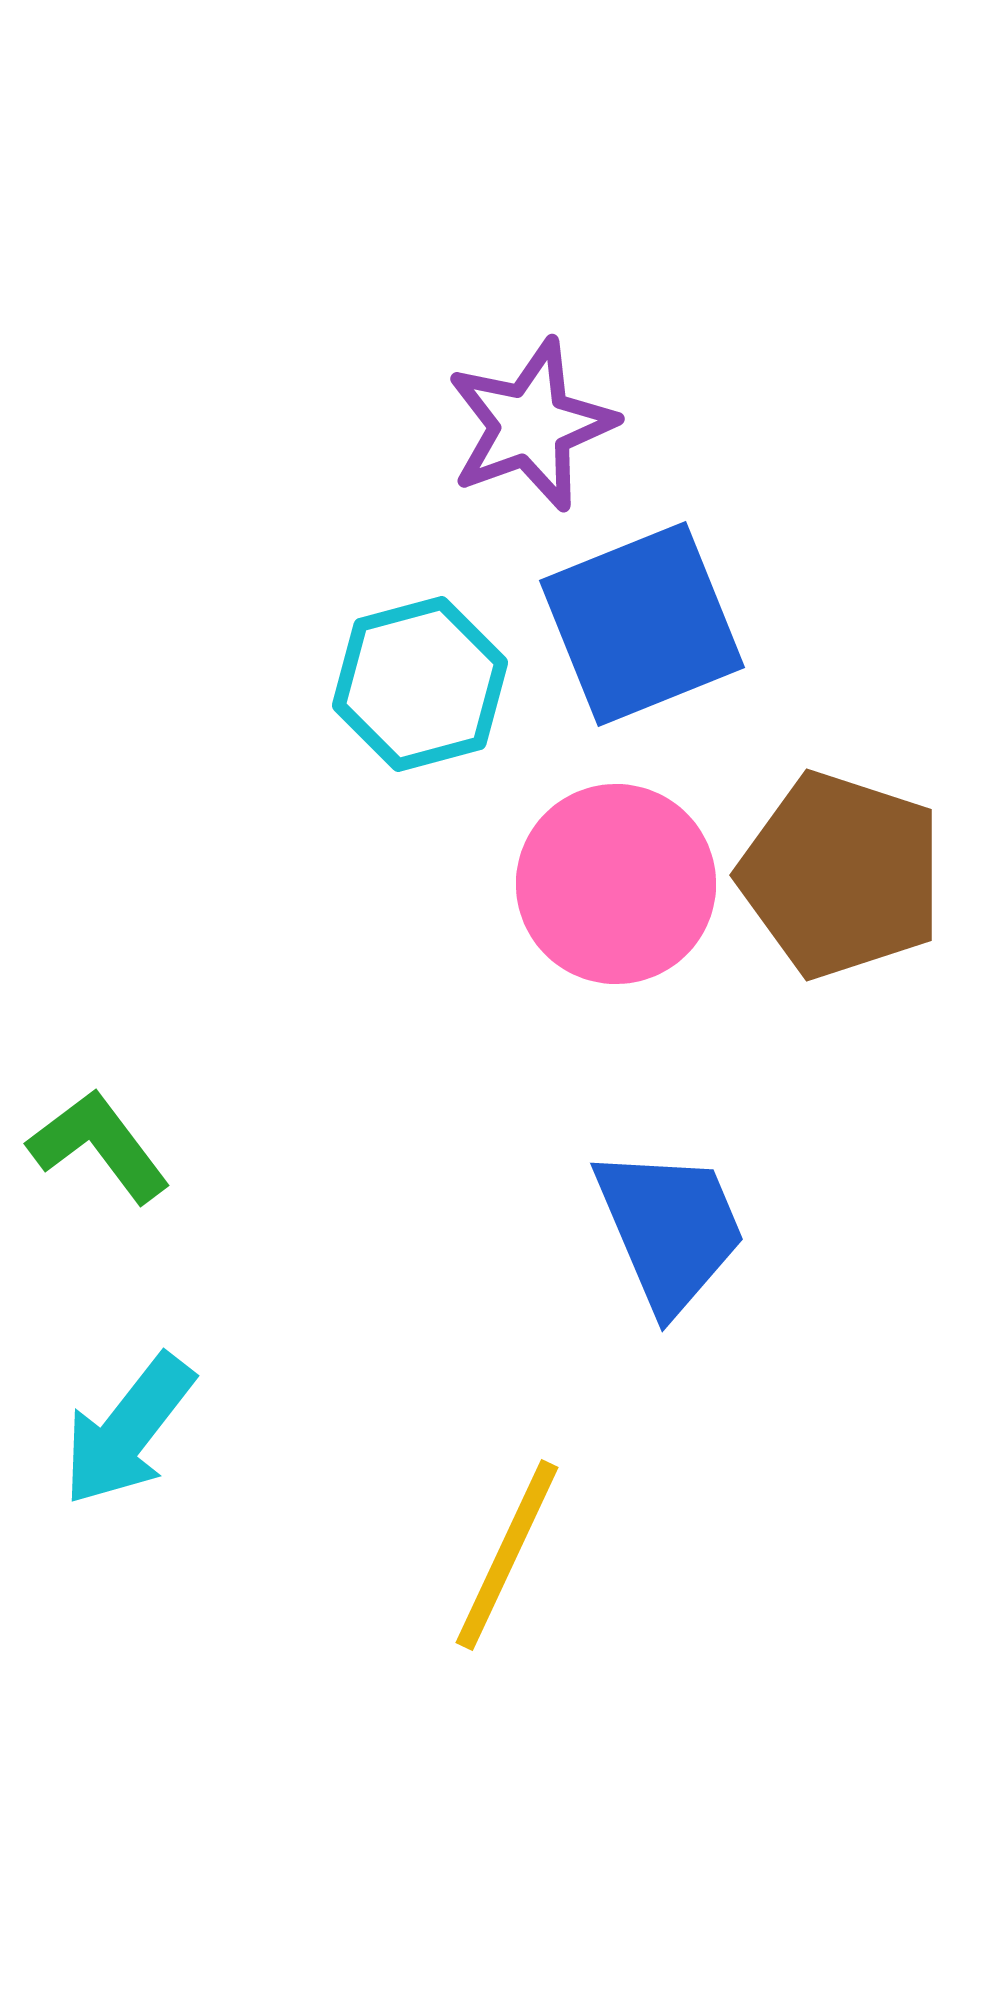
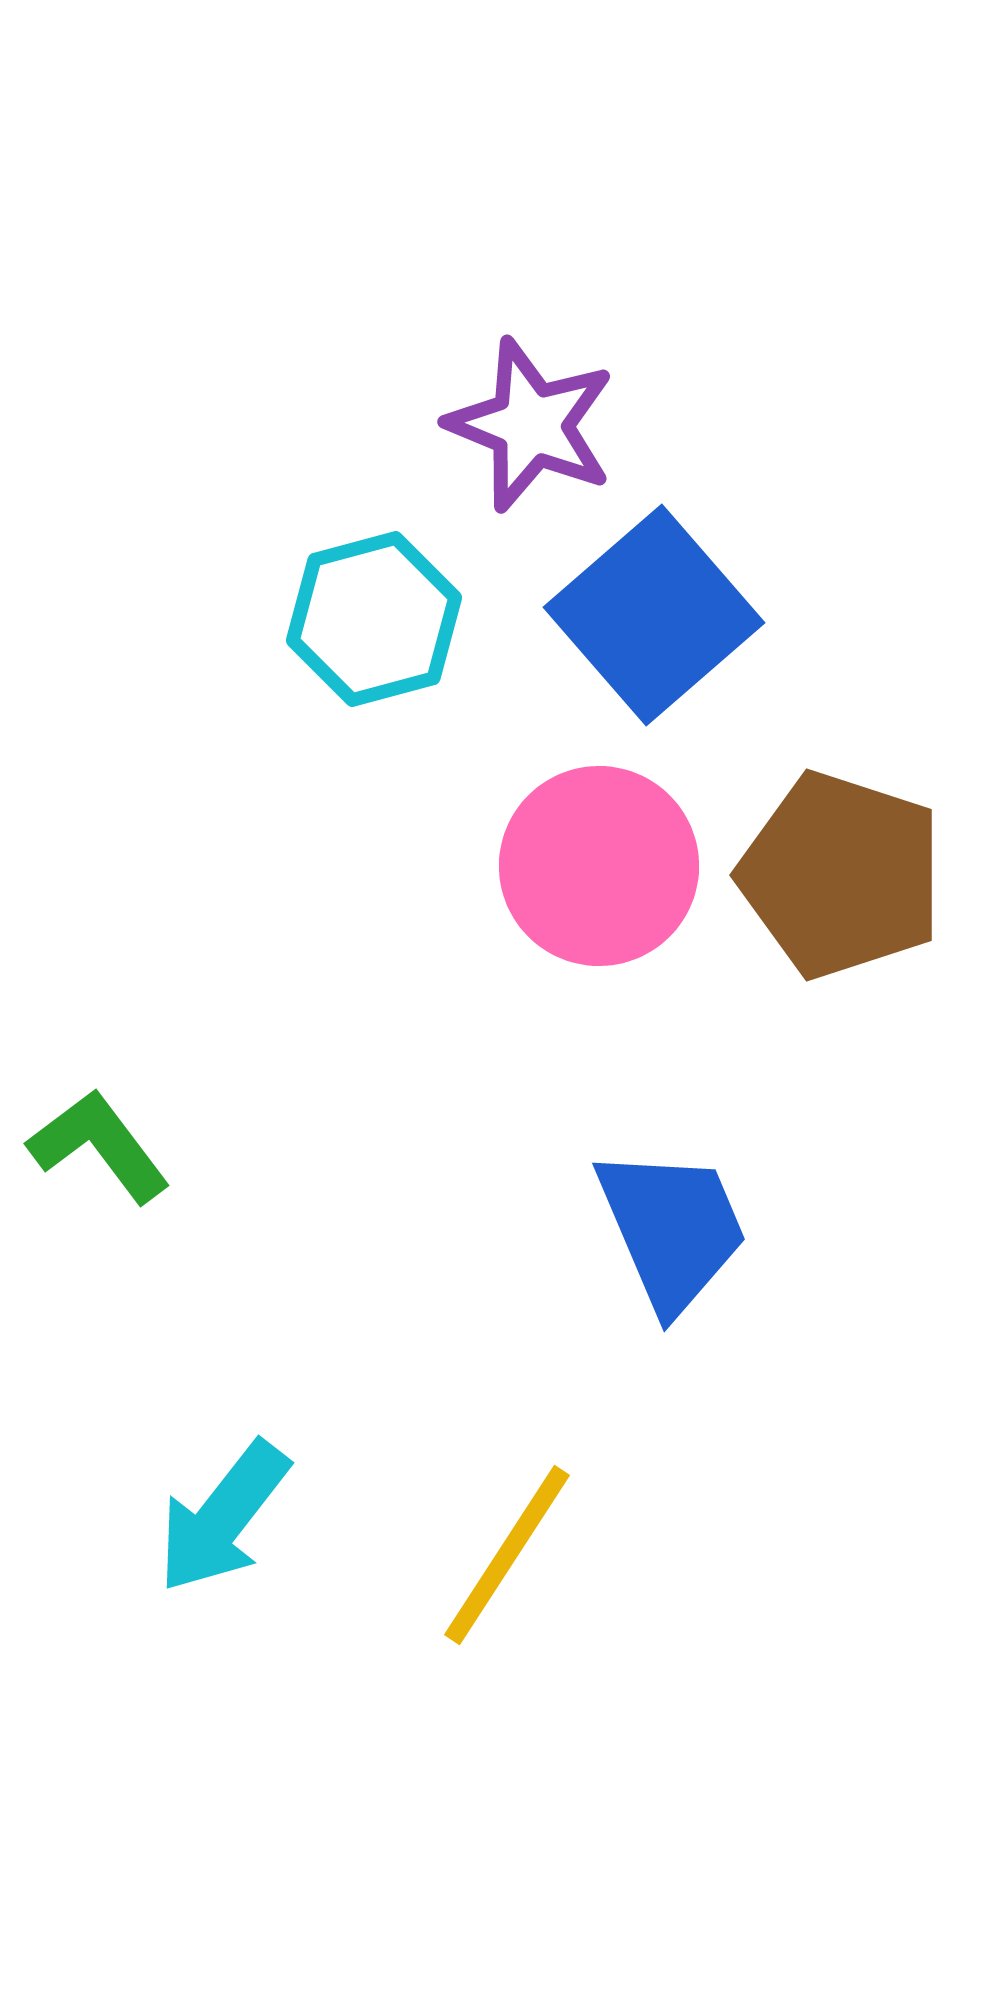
purple star: rotated 30 degrees counterclockwise
blue square: moved 12 px right, 9 px up; rotated 19 degrees counterclockwise
cyan hexagon: moved 46 px left, 65 px up
pink circle: moved 17 px left, 18 px up
blue trapezoid: moved 2 px right
cyan arrow: moved 95 px right, 87 px down
yellow line: rotated 8 degrees clockwise
